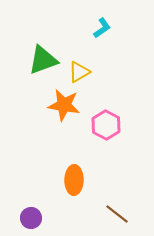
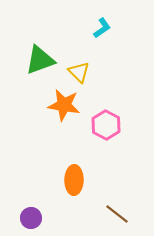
green triangle: moved 3 px left
yellow triangle: rotated 45 degrees counterclockwise
